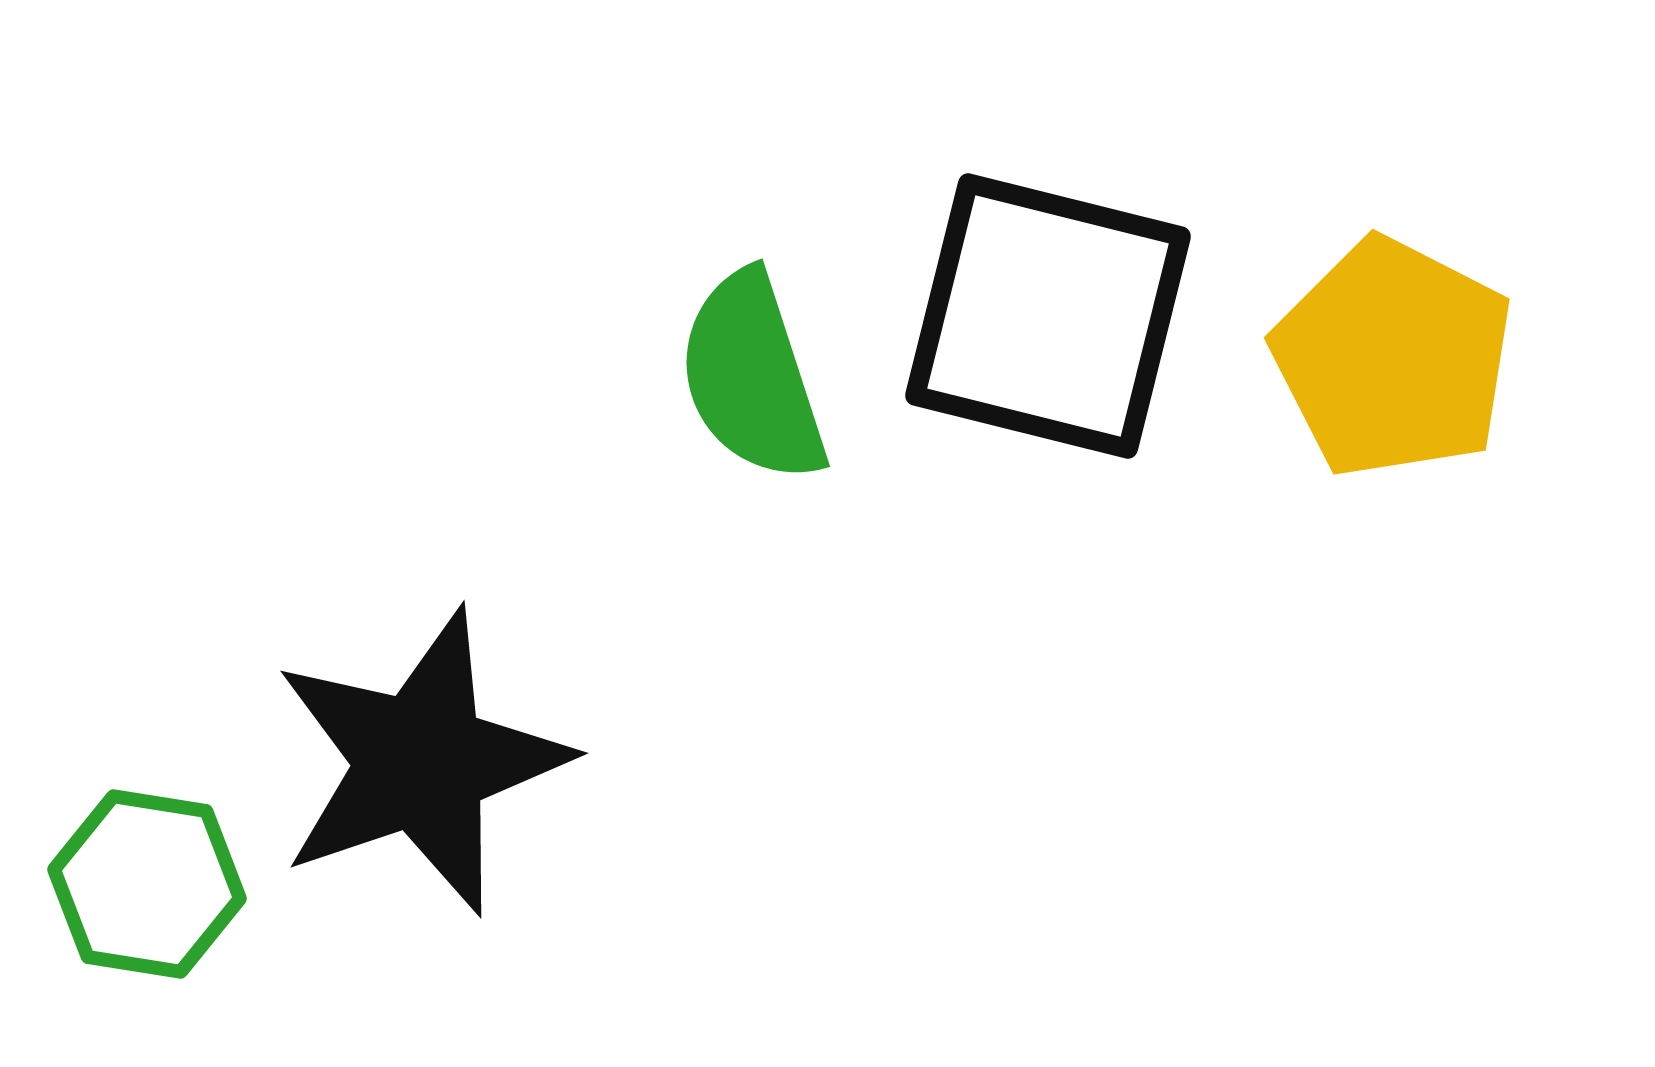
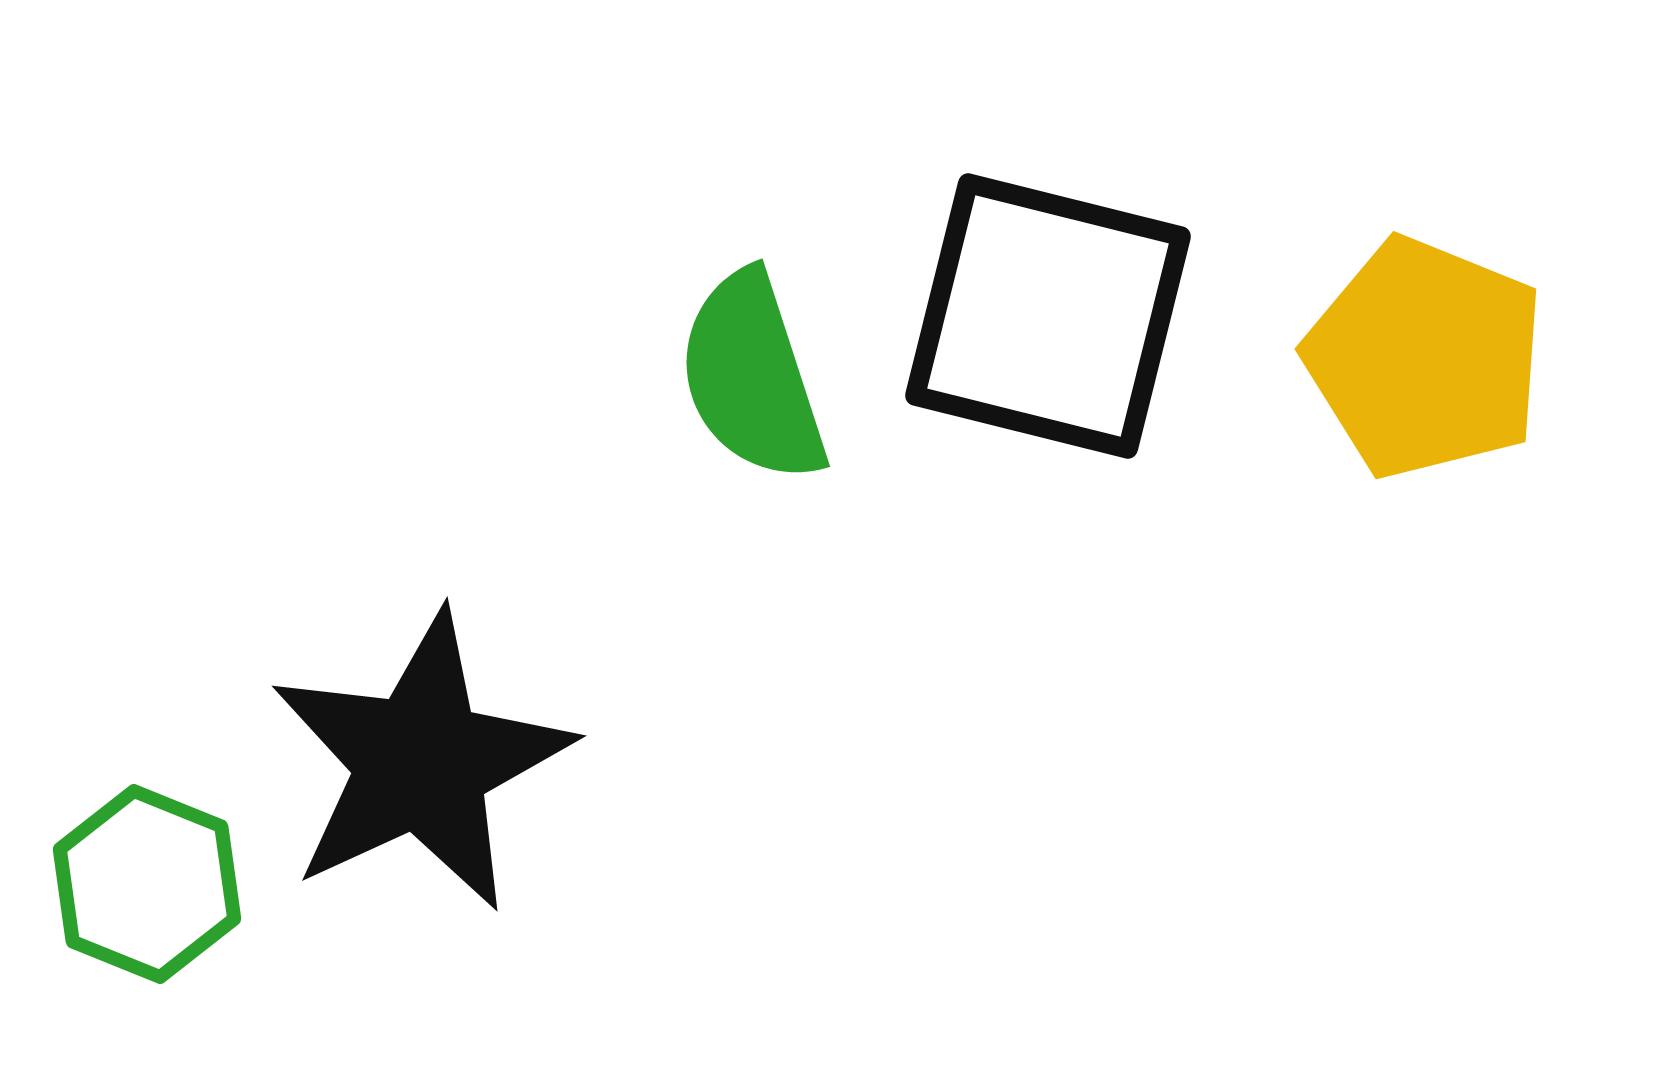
yellow pentagon: moved 32 px right; rotated 5 degrees counterclockwise
black star: rotated 6 degrees counterclockwise
green hexagon: rotated 13 degrees clockwise
